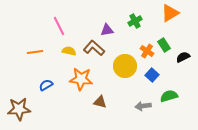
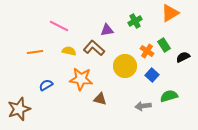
pink line: rotated 36 degrees counterclockwise
brown triangle: moved 3 px up
brown star: rotated 15 degrees counterclockwise
